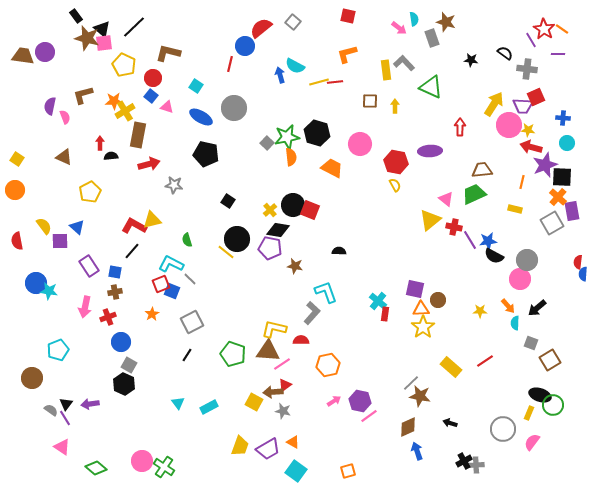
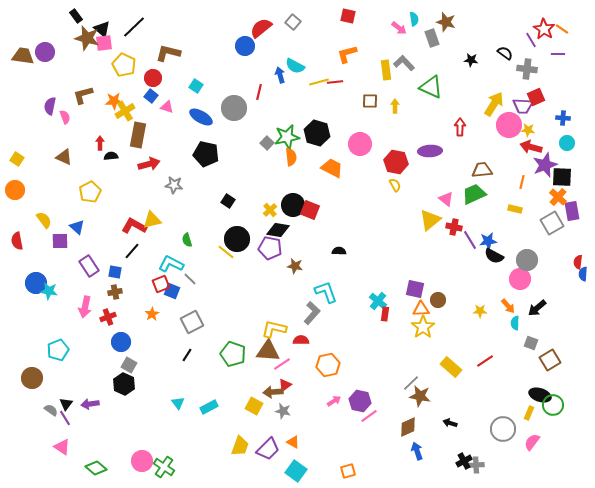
red line at (230, 64): moved 29 px right, 28 px down
yellow semicircle at (44, 226): moved 6 px up
yellow square at (254, 402): moved 4 px down
purple trapezoid at (268, 449): rotated 15 degrees counterclockwise
